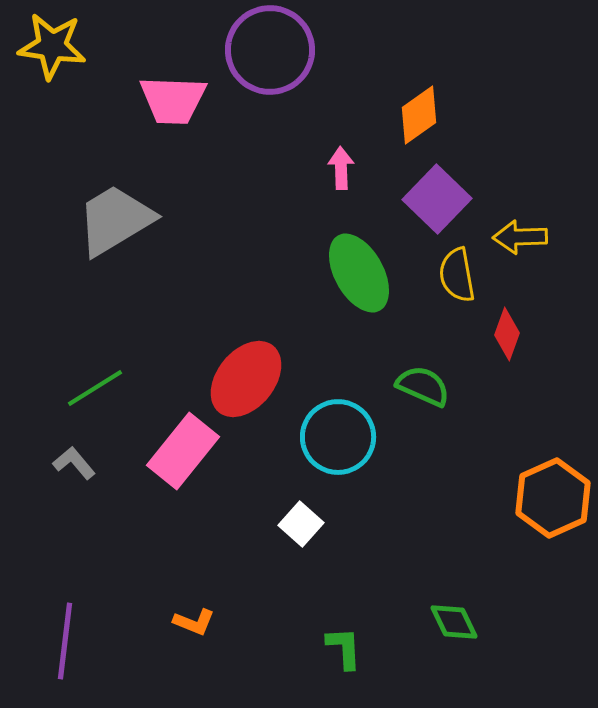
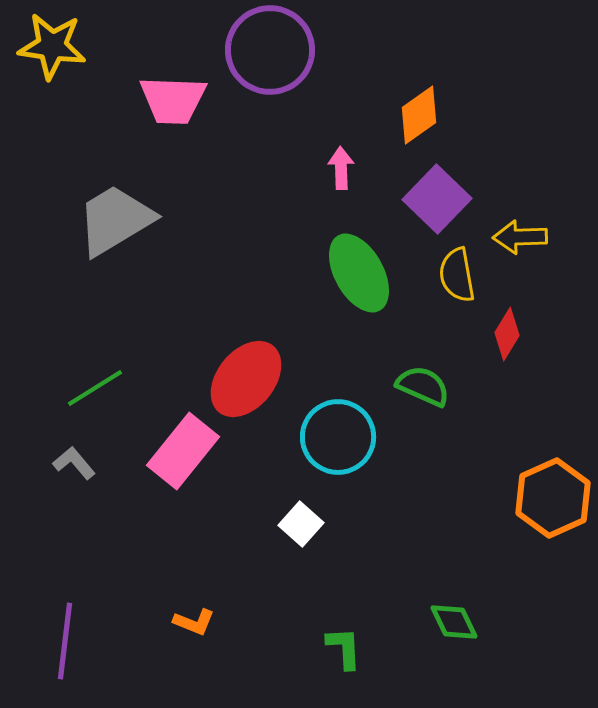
red diamond: rotated 12 degrees clockwise
